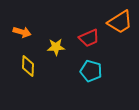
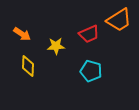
orange trapezoid: moved 1 px left, 2 px up
orange arrow: moved 2 px down; rotated 18 degrees clockwise
red trapezoid: moved 4 px up
yellow star: moved 1 px up
